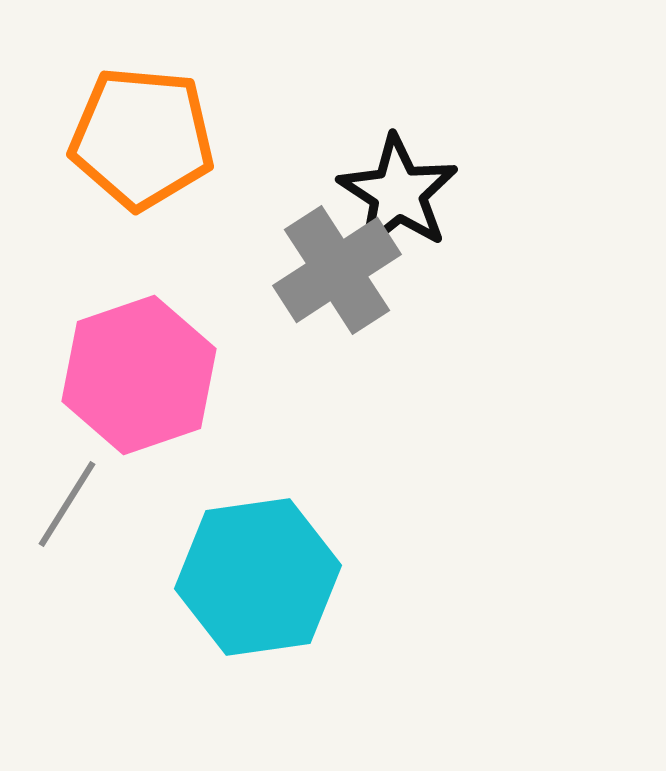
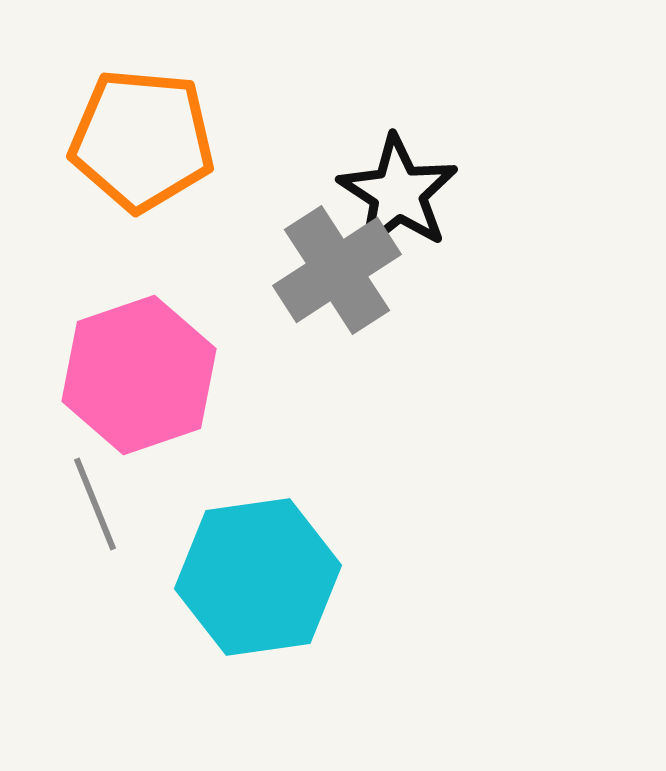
orange pentagon: moved 2 px down
gray line: moved 28 px right; rotated 54 degrees counterclockwise
